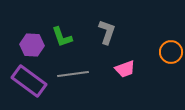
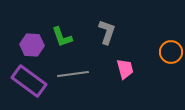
pink trapezoid: rotated 85 degrees counterclockwise
